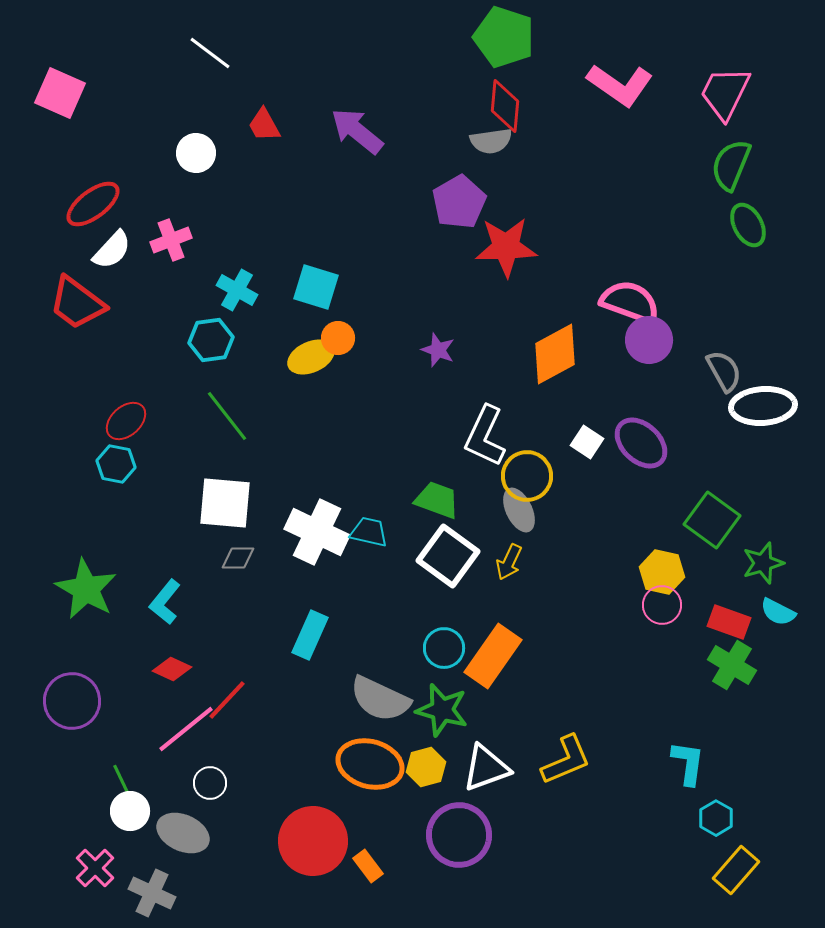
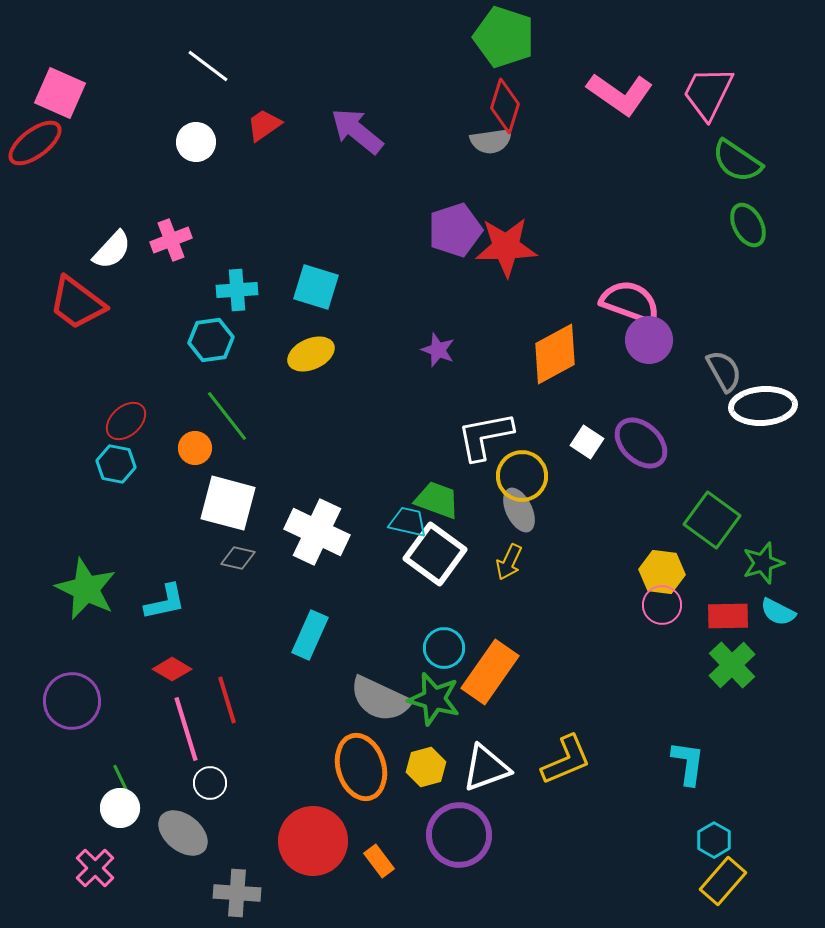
white line at (210, 53): moved 2 px left, 13 px down
pink L-shape at (620, 85): moved 9 px down
pink trapezoid at (725, 93): moved 17 px left
red diamond at (505, 106): rotated 12 degrees clockwise
red trapezoid at (264, 125): rotated 84 degrees clockwise
white circle at (196, 153): moved 11 px up
green semicircle at (731, 165): moved 6 px right, 4 px up; rotated 78 degrees counterclockwise
purple pentagon at (459, 202): moved 4 px left, 28 px down; rotated 12 degrees clockwise
red ellipse at (93, 204): moved 58 px left, 61 px up
cyan cross at (237, 290): rotated 33 degrees counterclockwise
orange circle at (338, 338): moved 143 px left, 110 px down
yellow ellipse at (311, 357): moved 3 px up
white L-shape at (485, 436): rotated 54 degrees clockwise
yellow circle at (527, 476): moved 5 px left
white square at (225, 503): moved 3 px right; rotated 10 degrees clockwise
cyan trapezoid at (369, 532): moved 39 px right, 10 px up
white square at (448, 556): moved 13 px left, 2 px up
gray diamond at (238, 558): rotated 12 degrees clockwise
yellow hexagon at (662, 572): rotated 6 degrees counterclockwise
green star at (86, 589): rotated 4 degrees counterclockwise
cyan L-shape at (165, 602): rotated 141 degrees counterclockwise
red rectangle at (729, 622): moved 1 px left, 6 px up; rotated 21 degrees counterclockwise
orange rectangle at (493, 656): moved 3 px left, 16 px down
green cross at (732, 665): rotated 15 degrees clockwise
red diamond at (172, 669): rotated 6 degrees clockwise
red line at (227, 700): rotated 60 degrees counterclockwise
green star at (442, 710): moved 8 px left, 11 px up
pink line at (186, 729): rotated 68 degrees counterclockwise
orange ellipse at (370, 764): moved 9 px left, 3 px down; rotated 58 degrees clockwise
white circle at (130, 811): moved 10 px left, 3 px up
cyan hexagon at (716, 818): moved 2 px left, 22 px down
gray ellipse at (183, 833): rotated 15 degrees clockwise
orange rectangle at (368, 866): moved 11 px right, 5 px up
yellow rectangle at (736, 870): moved 13 px left, 11 px down
gray cross at (152, 893): moved 85 px right; rotated 21 degrees counterclockwise
